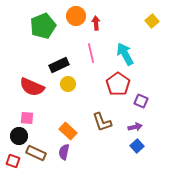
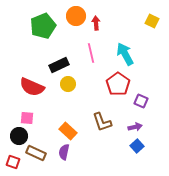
yellow square: rotated 24 degrees counterclockwise
red square: moved 1 px down
